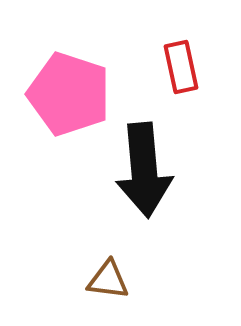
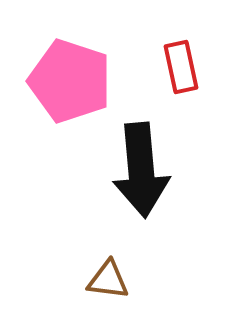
pink pentagon: moved 1 px right, 13 px up
black arrow: moved 3 px left
